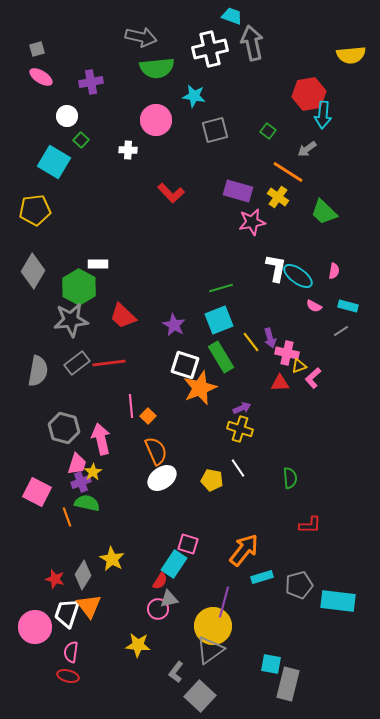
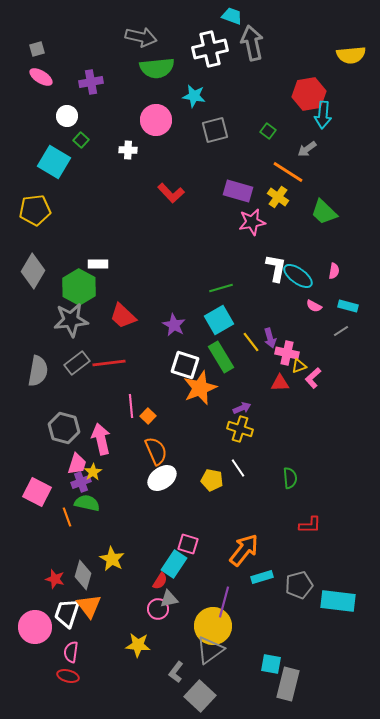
cyan square at (219, 320): rotated 8 degrees counterclockwise
gray diamond at (83, 575): rotated 16 degrees counterclockwise
